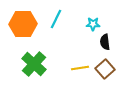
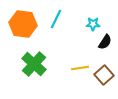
orange hexagon: rotated 8 degrees clockwise
black semicircle: rotated 140 degrees counterclockwise
brown square: moved 1 px left, 6 px down
